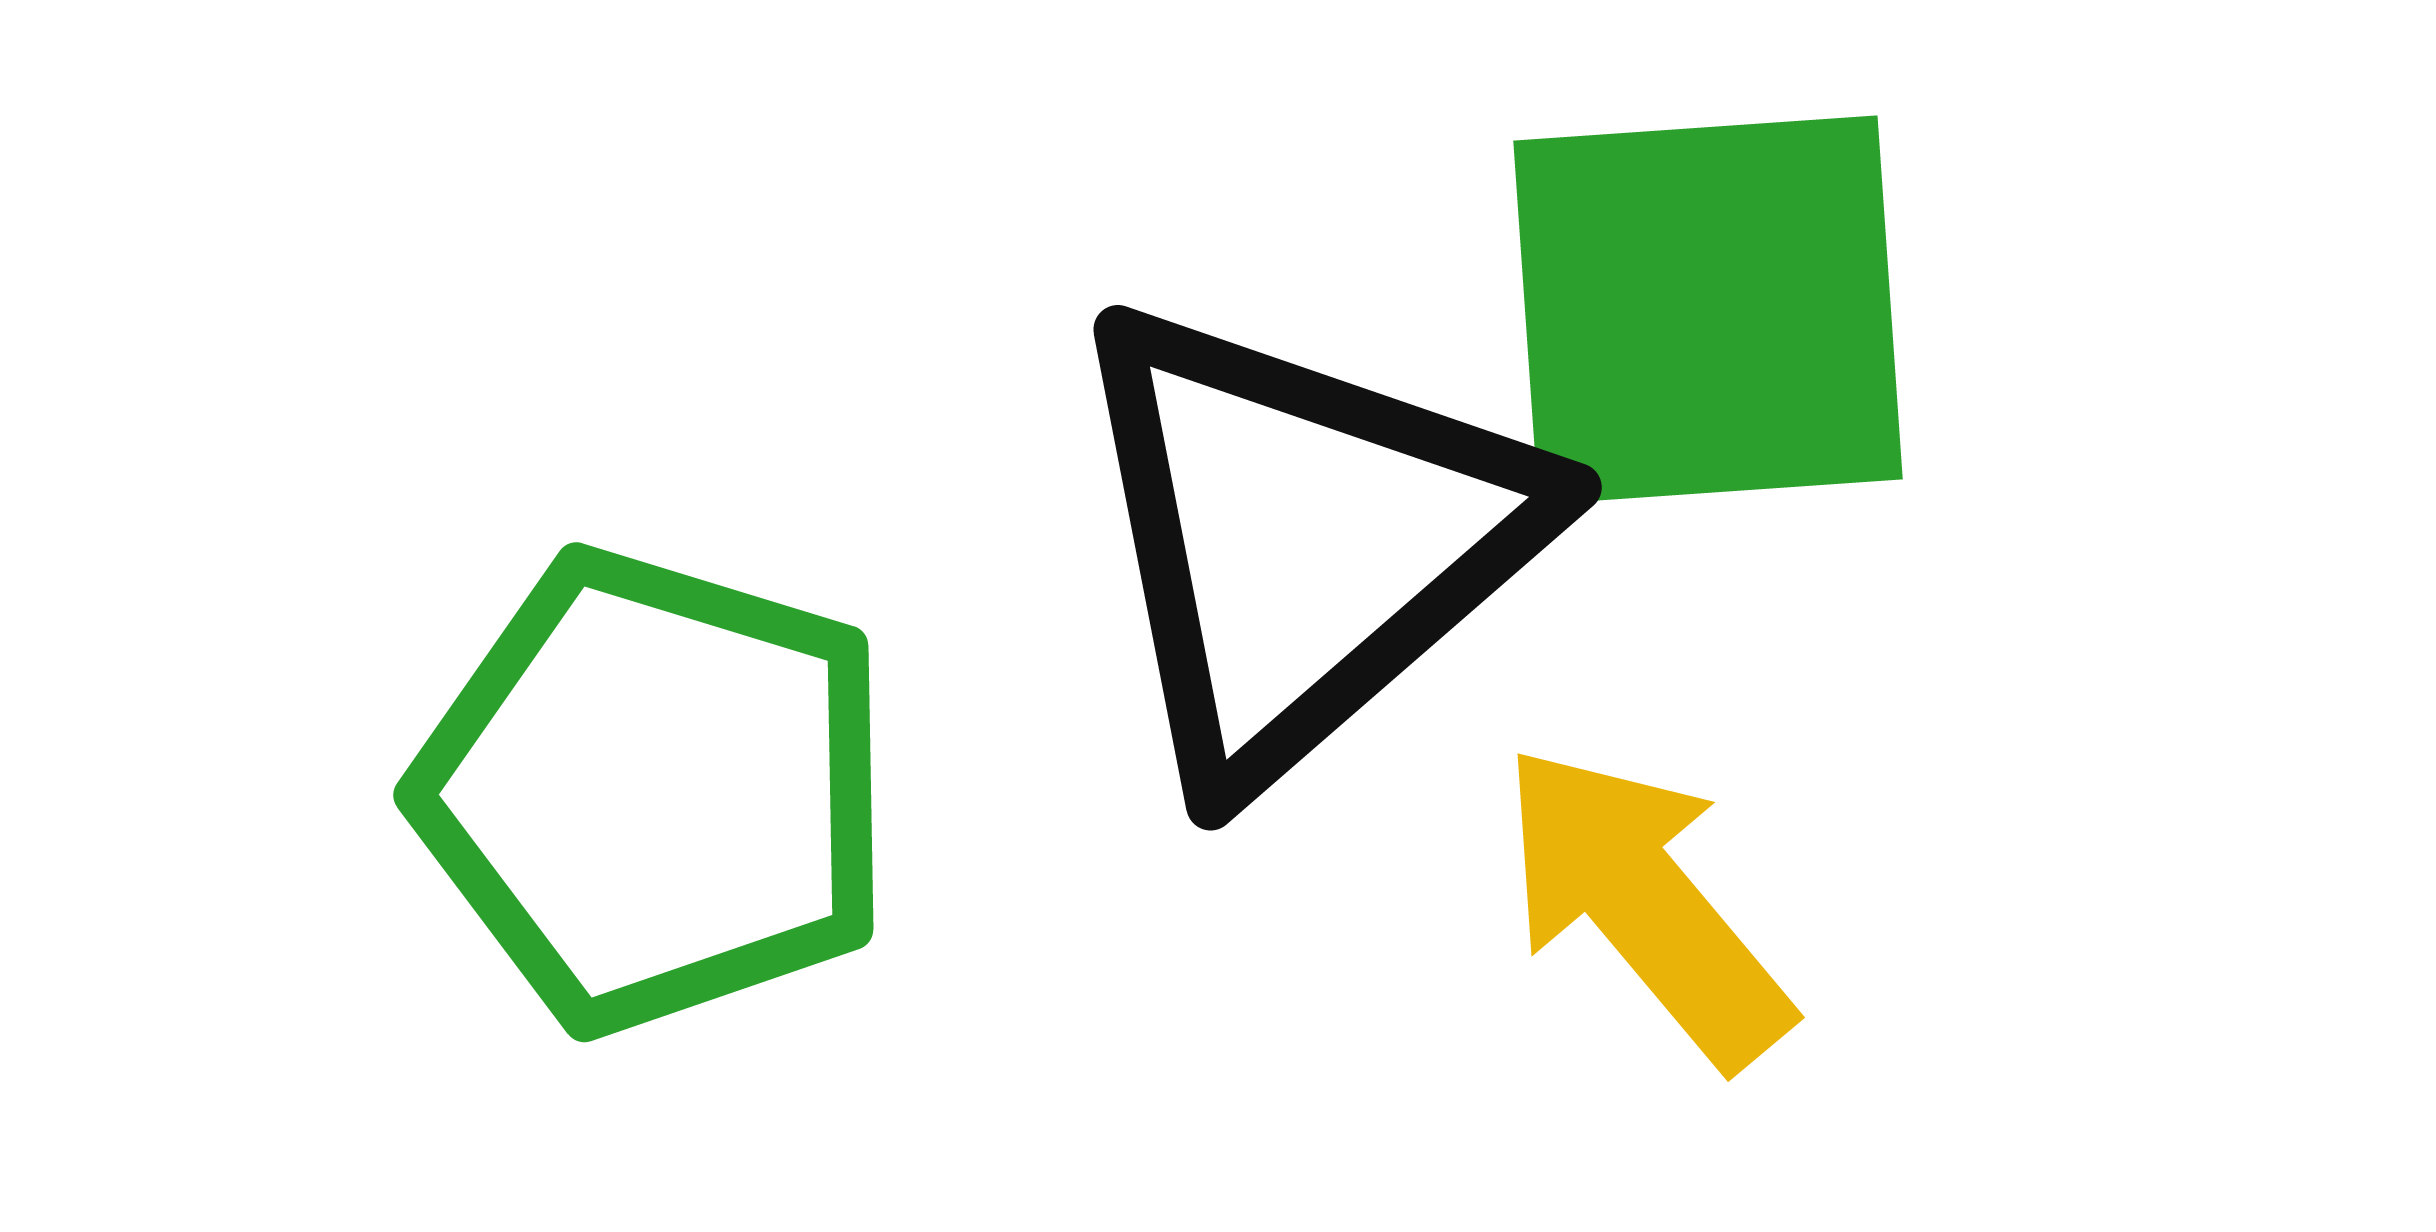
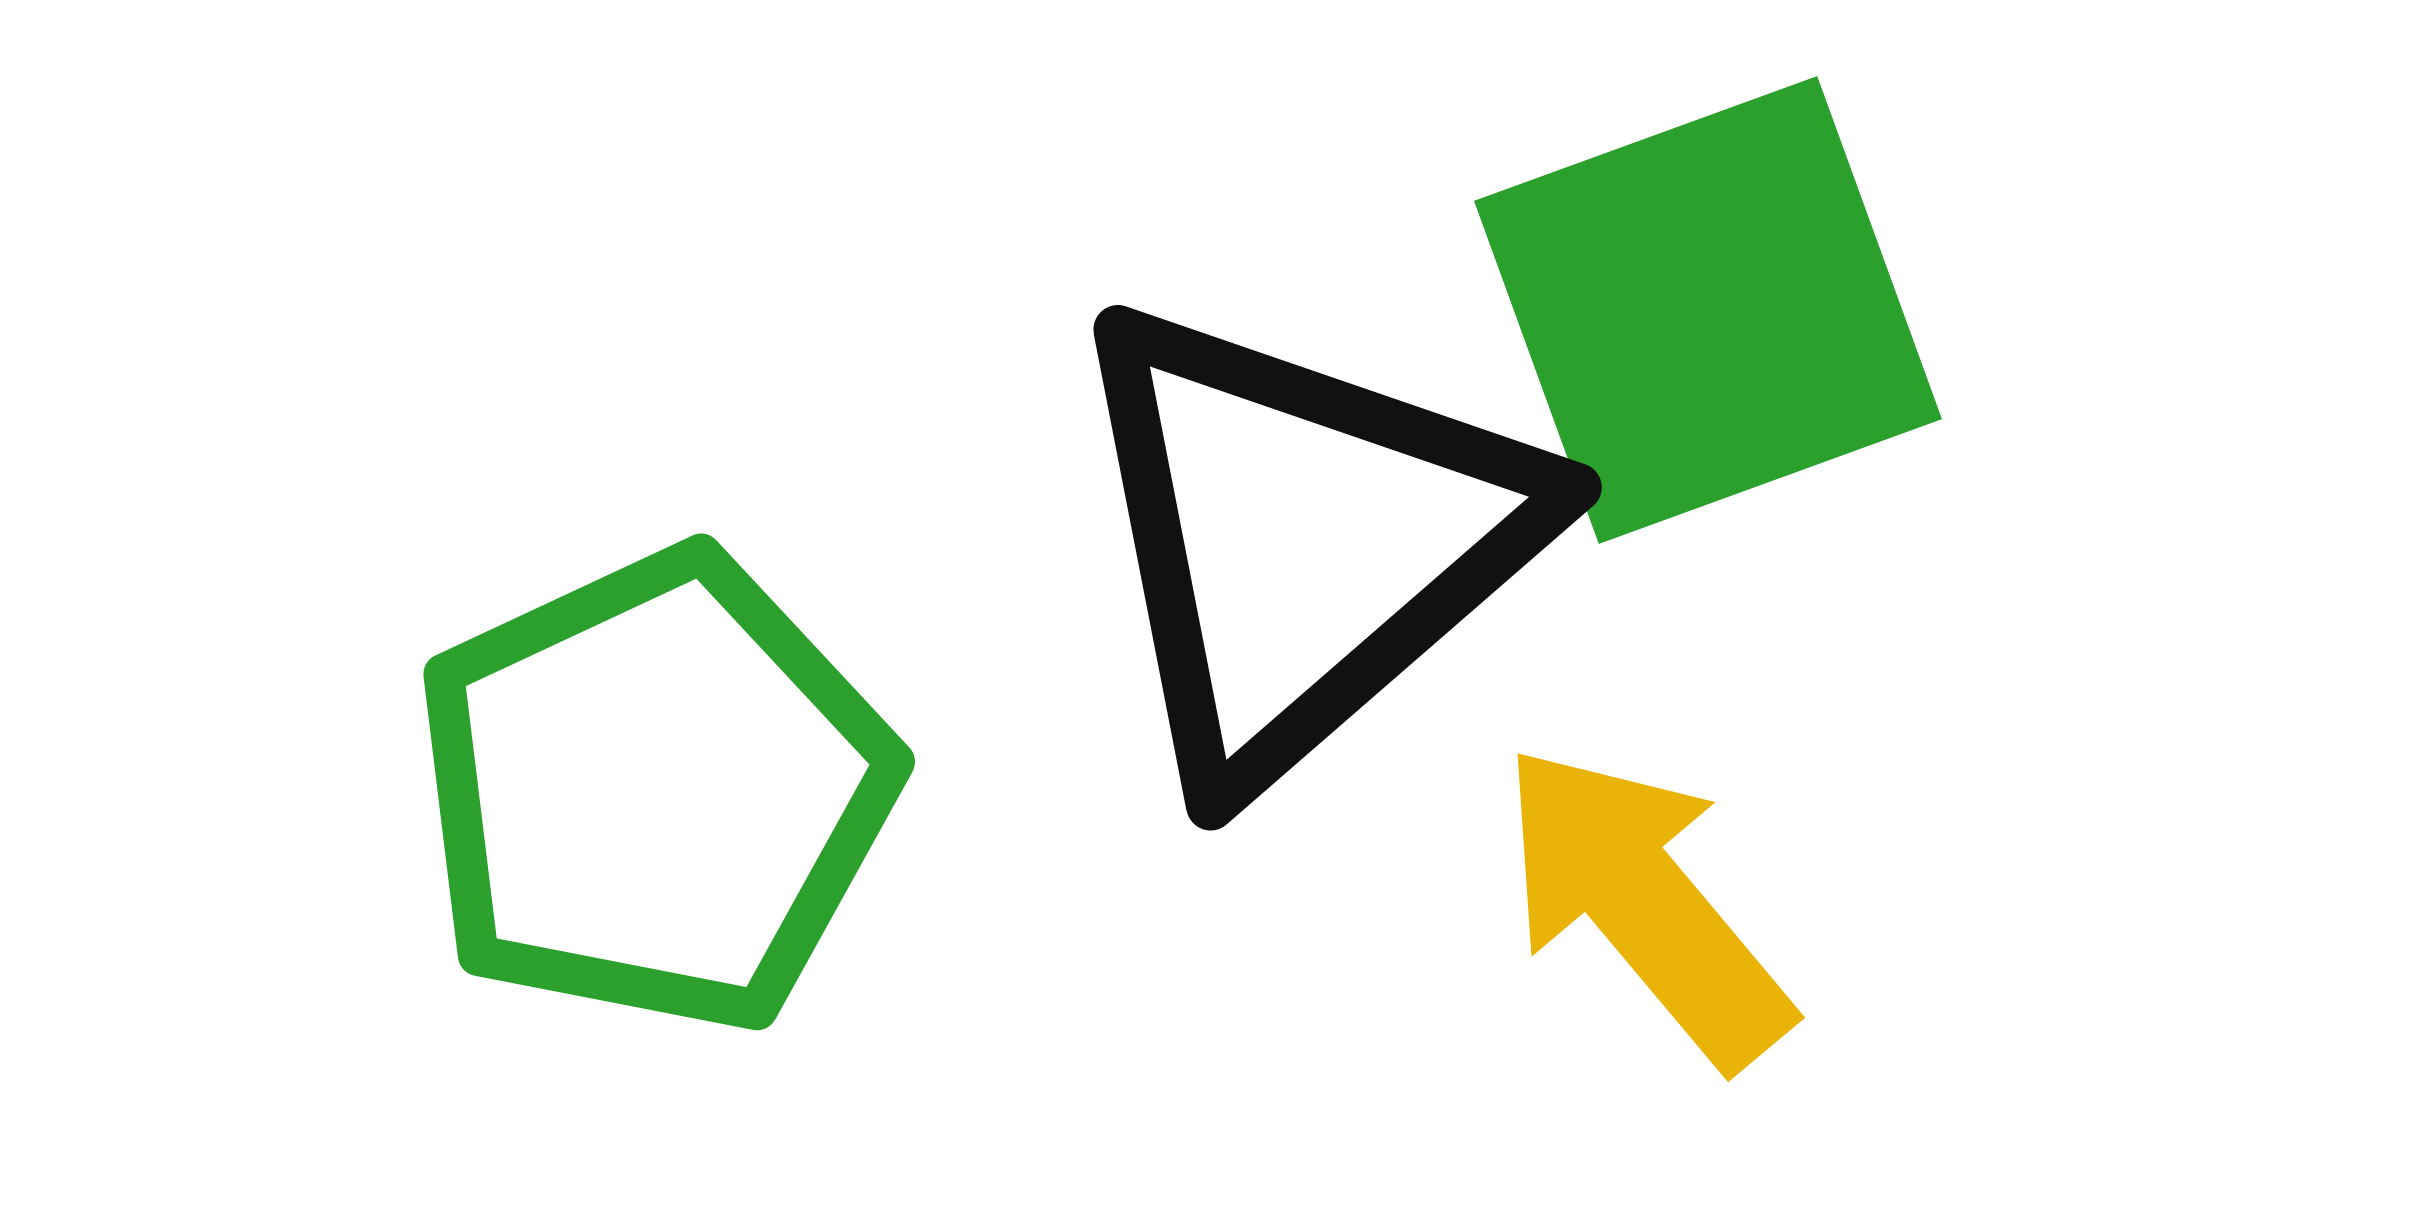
green square: rotated 16 degrees counterclockwise
green pentagon: rotated 30 degrees clockwise
